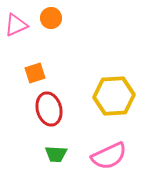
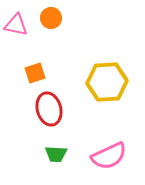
pink triangle: rotated 35 degrees clockwise
yellow hexagon: moved 7 px left, 14 px up
